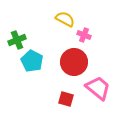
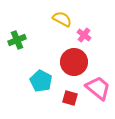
yellow semicircle: moved 3 px left
pink cross: rotated 16 degrees clockwise
cyan pentagon: moved 9 px right, 20 px down
red square: moved 4 px right, 1 px up
